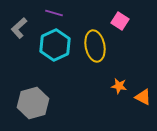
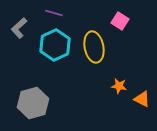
yellow ellipse: moved 1 px left, 1 px down
orange triangle: moved 1 px left, 2 px down
